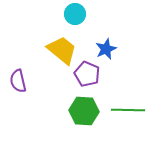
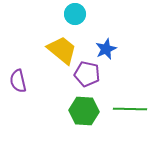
purple pentagon: rotated 10 degrees counterclockwise
green line: moved 2 px right, 1 px up
